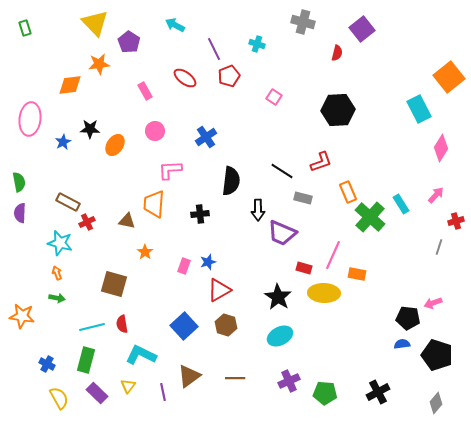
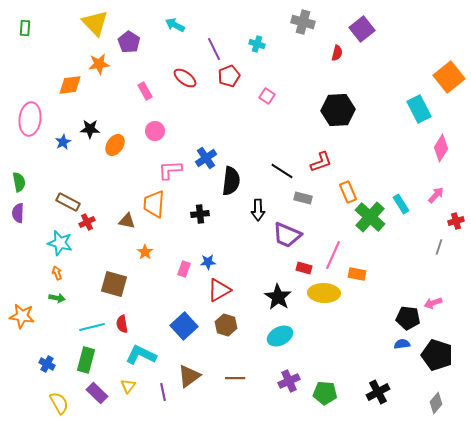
green rectangle at (25, 28): rotated 21 degrees clockwise
pink square at (274, 97): moved 7 px left, 1 px up
blue cross at (206, 137): moved 21 px down
purple semicircle at (20, 213): moved 2 px left
purple trapezoid at (282, 233): moved 5 px right, 2 px down
blue star at (208, 262): rotated 14 degrees clockwise
pink rectangle at (184, 266): moved 3 px down
yellow semicircle at (59, 398): moved 5 px down
